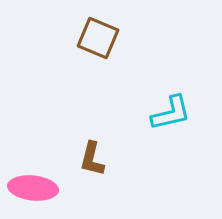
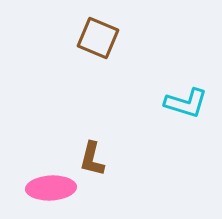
cyan L-shape: moved 15 px right, 10 px up; rotated 30 degrees clockwise
pink ellipse: moved 18 px right; rotated 9 degrees counterclockwise
